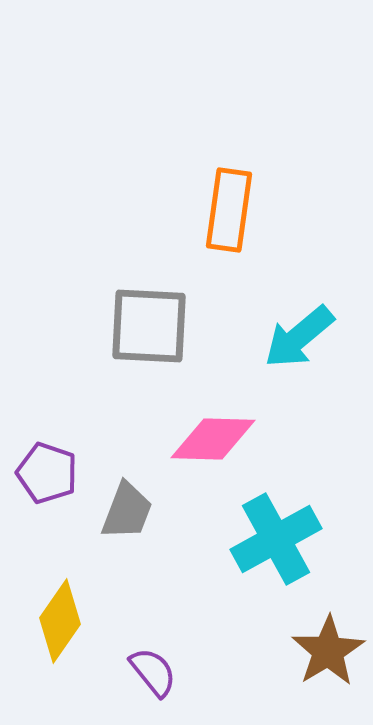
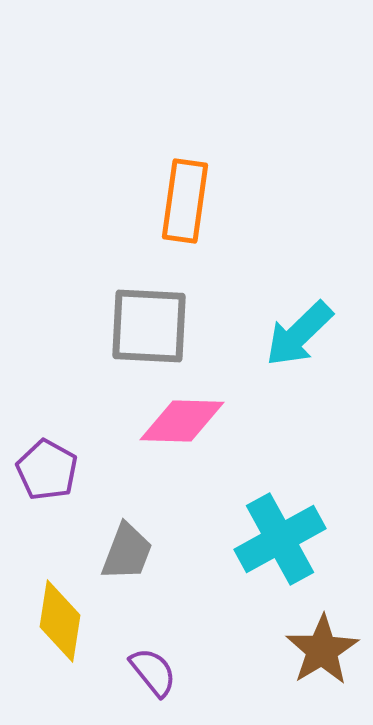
orange rectangle: moved 44 px left, 9 px up
cyan arrow: moved 3 px up; rotated 4 degrees counterclockwise
pink diamond: moved 31 px left, 18 px up
purple pentagon: moved 3 px up; rotated 10 degrees clockwise
gray trapezoid: moved 41 px down
cyan cross: moved 4 px right
yellow diamond: rotated 26 degrees counterclockwise
brown star: moved 6 px left, 1 px up
